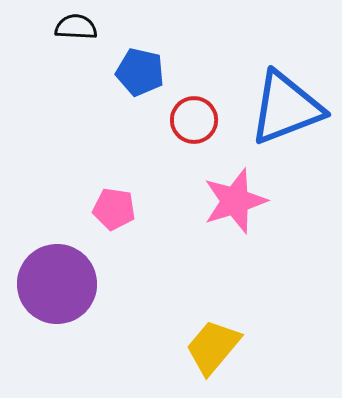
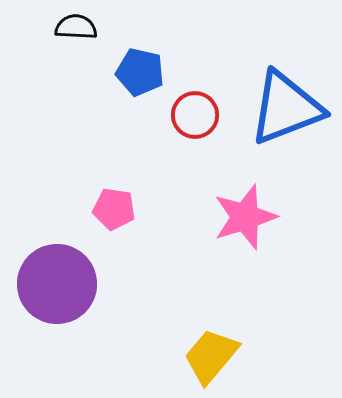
red circle: moved 1 px right, 5 px up
pink star: moved 10 px right, 16 px down
yellow trapezoid: moved 2 px left, 9 px down
